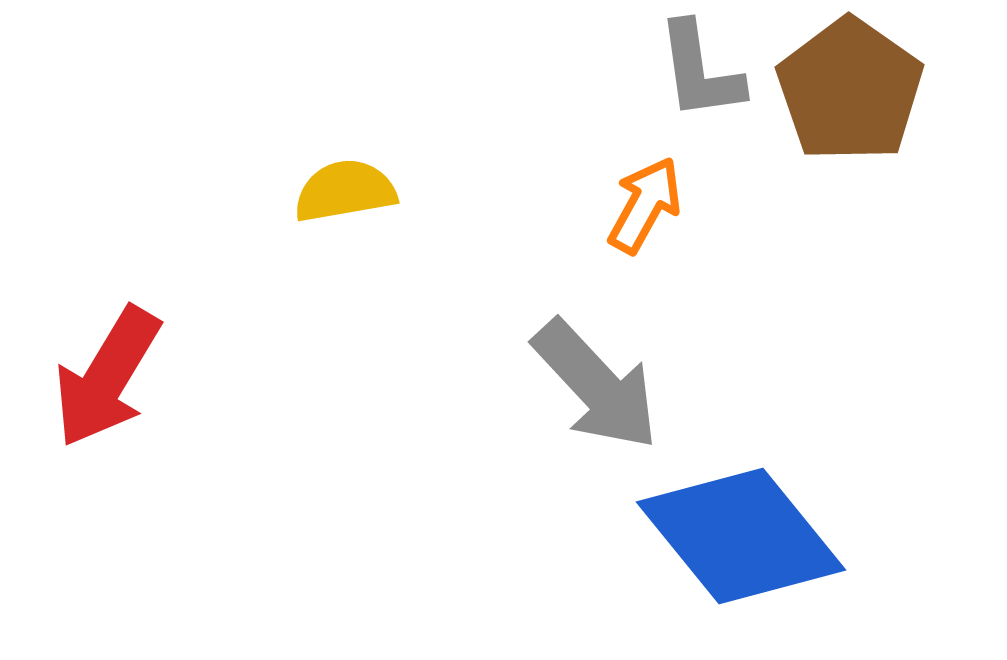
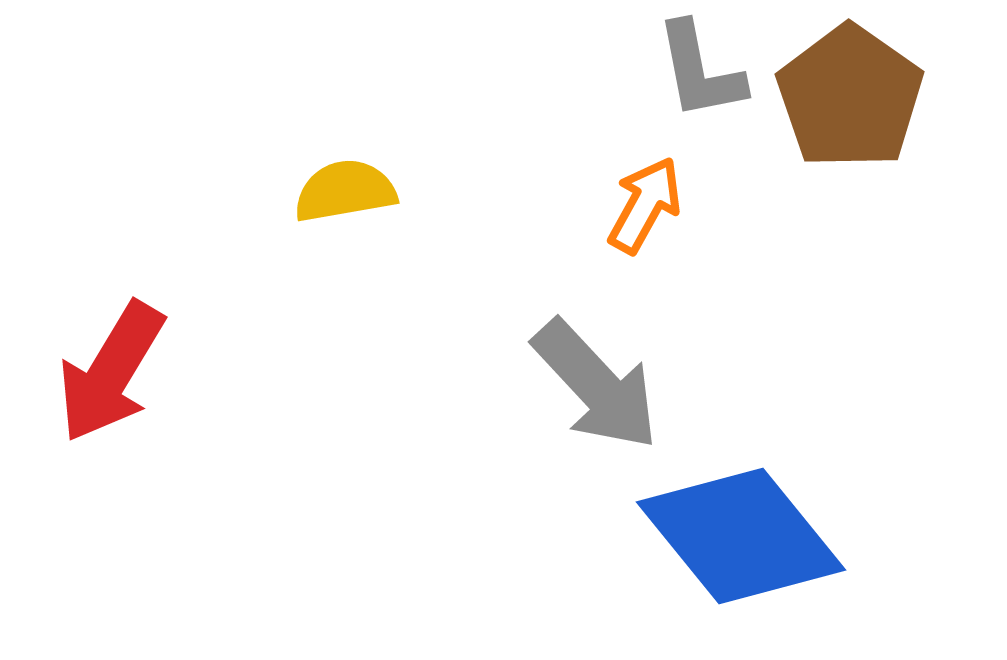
gray L-shape: rotated 3 degrees counterclockwise
brown pentagon: moved 7 px down
red arrow: moved 4 px right, 5 px up
